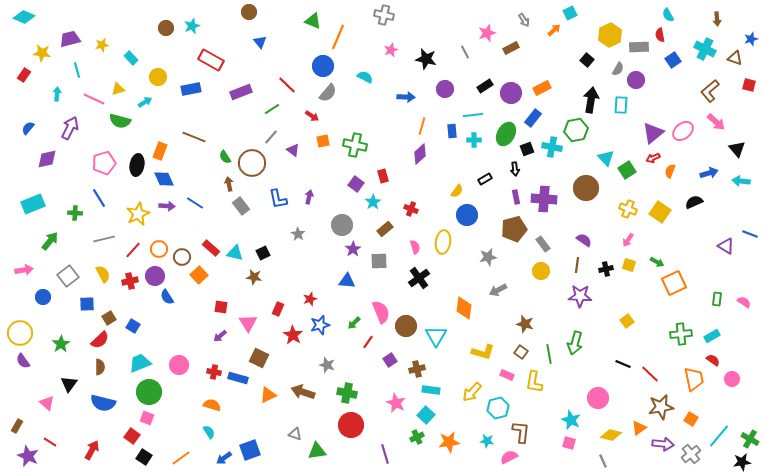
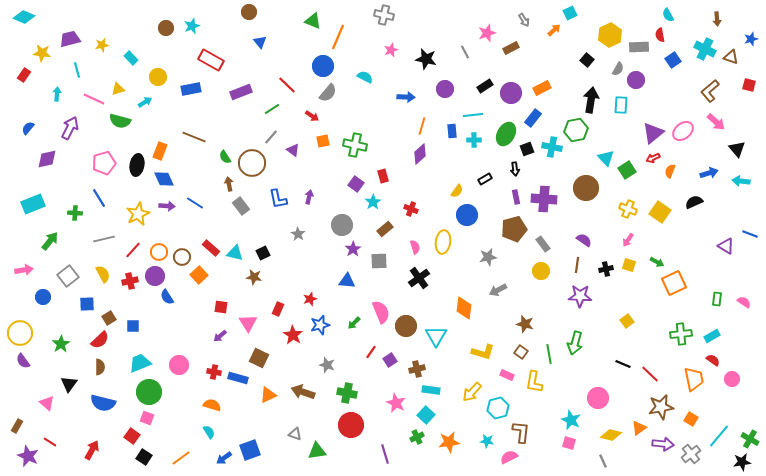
brown triangle at (735, 58): moved 4 px left, 1 px up
orange circle at (159, 249): moved 3 px down
blue square at (133, 326): rotated 32 degrees counterclockwise
red line at (368, 342): moved 3 px right, 10 px down
